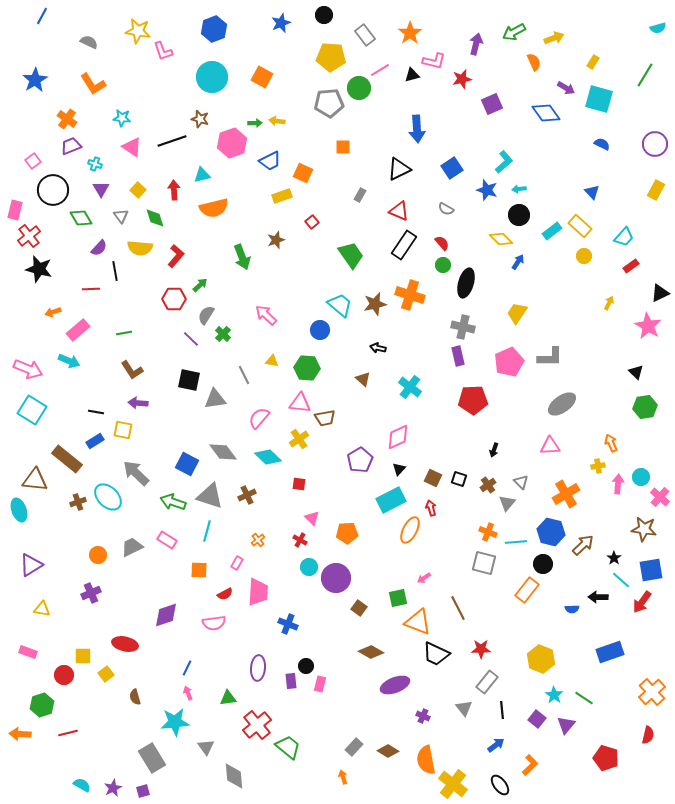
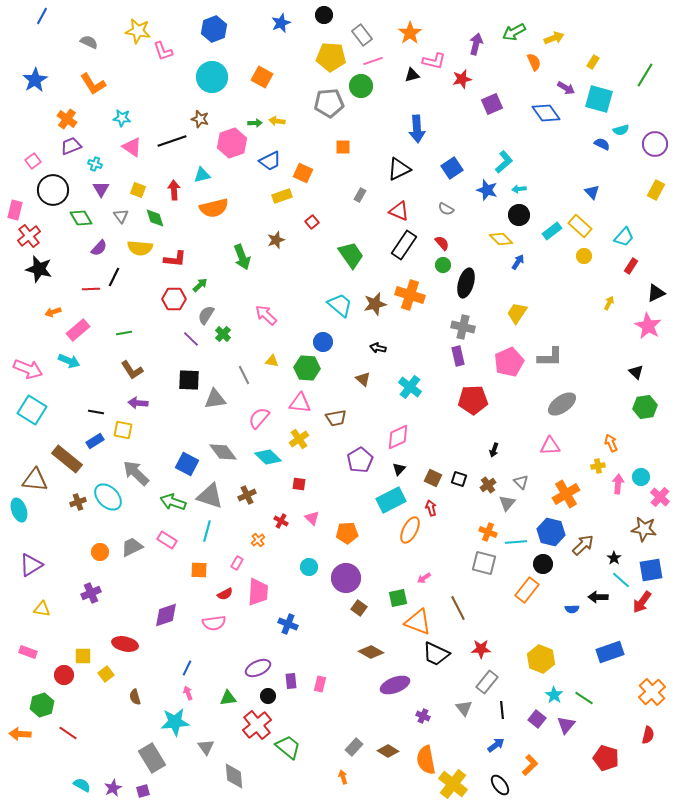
cyan semicircle at (658, 28): moved 37 px left, 102 px down
gray rectangle at (365, 35): moved 3 px left
pink line at (380, 70): moved 7 px left, 9 px up; rotated 12 degrees clockwise
green circle at (359, 88): moved 2 px right, 2 px up
yellow square at (138, 190): rotated 21 degrees counterclockwise
red L-shape at (176, 256): moved 1 px left, 3 px down; rotated 55 degrees clockwise
red rectangle at (631, 266): rotated 21 degrees counterclockwise
black line at (115, 271): moved 1 px left, 6 px down; rotated 36 degrees clockwise
black triangle at (660, 293): moved 4 px left
blue circle at (320, 330): moved 3 px right, 12 px down
black square at (189, 380): rotated 10 degrees counterclockwise
brown trapezoid at (325, 418): moved 11 px right
red cross at (300, 540): moved 19 px left, 19 px up
orange circle at (98, 555): moved 2 px right, 3 px up
purple circle at (336, 578): moved 10 px right
black circle at (306, 666): moved 38 px left, 30 px down
purple ellipse at (258, 668): rotated 60 degrees clockwise
red line at (68, 733): rotated 48 degrees clockwise
